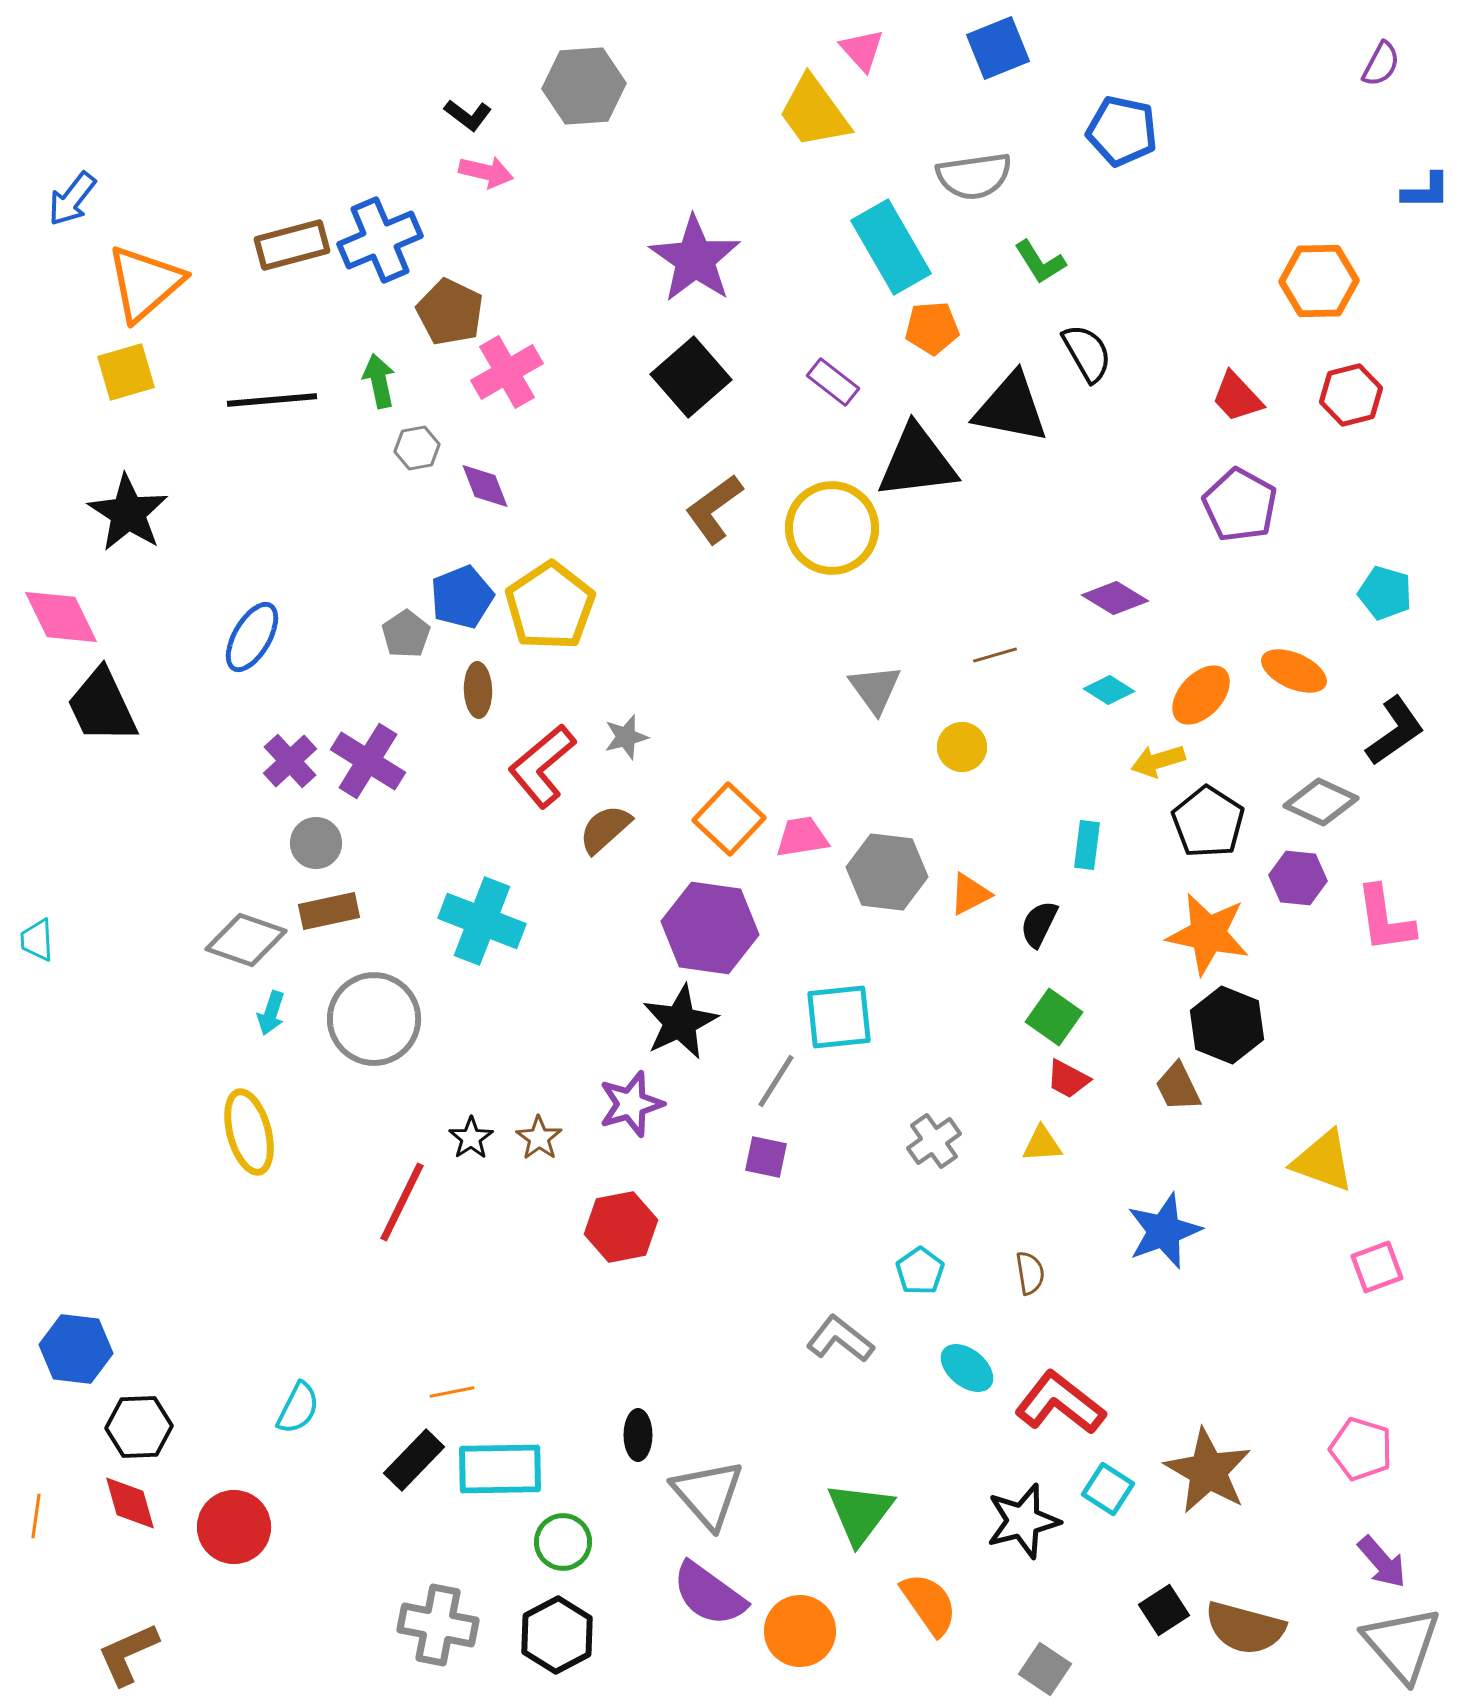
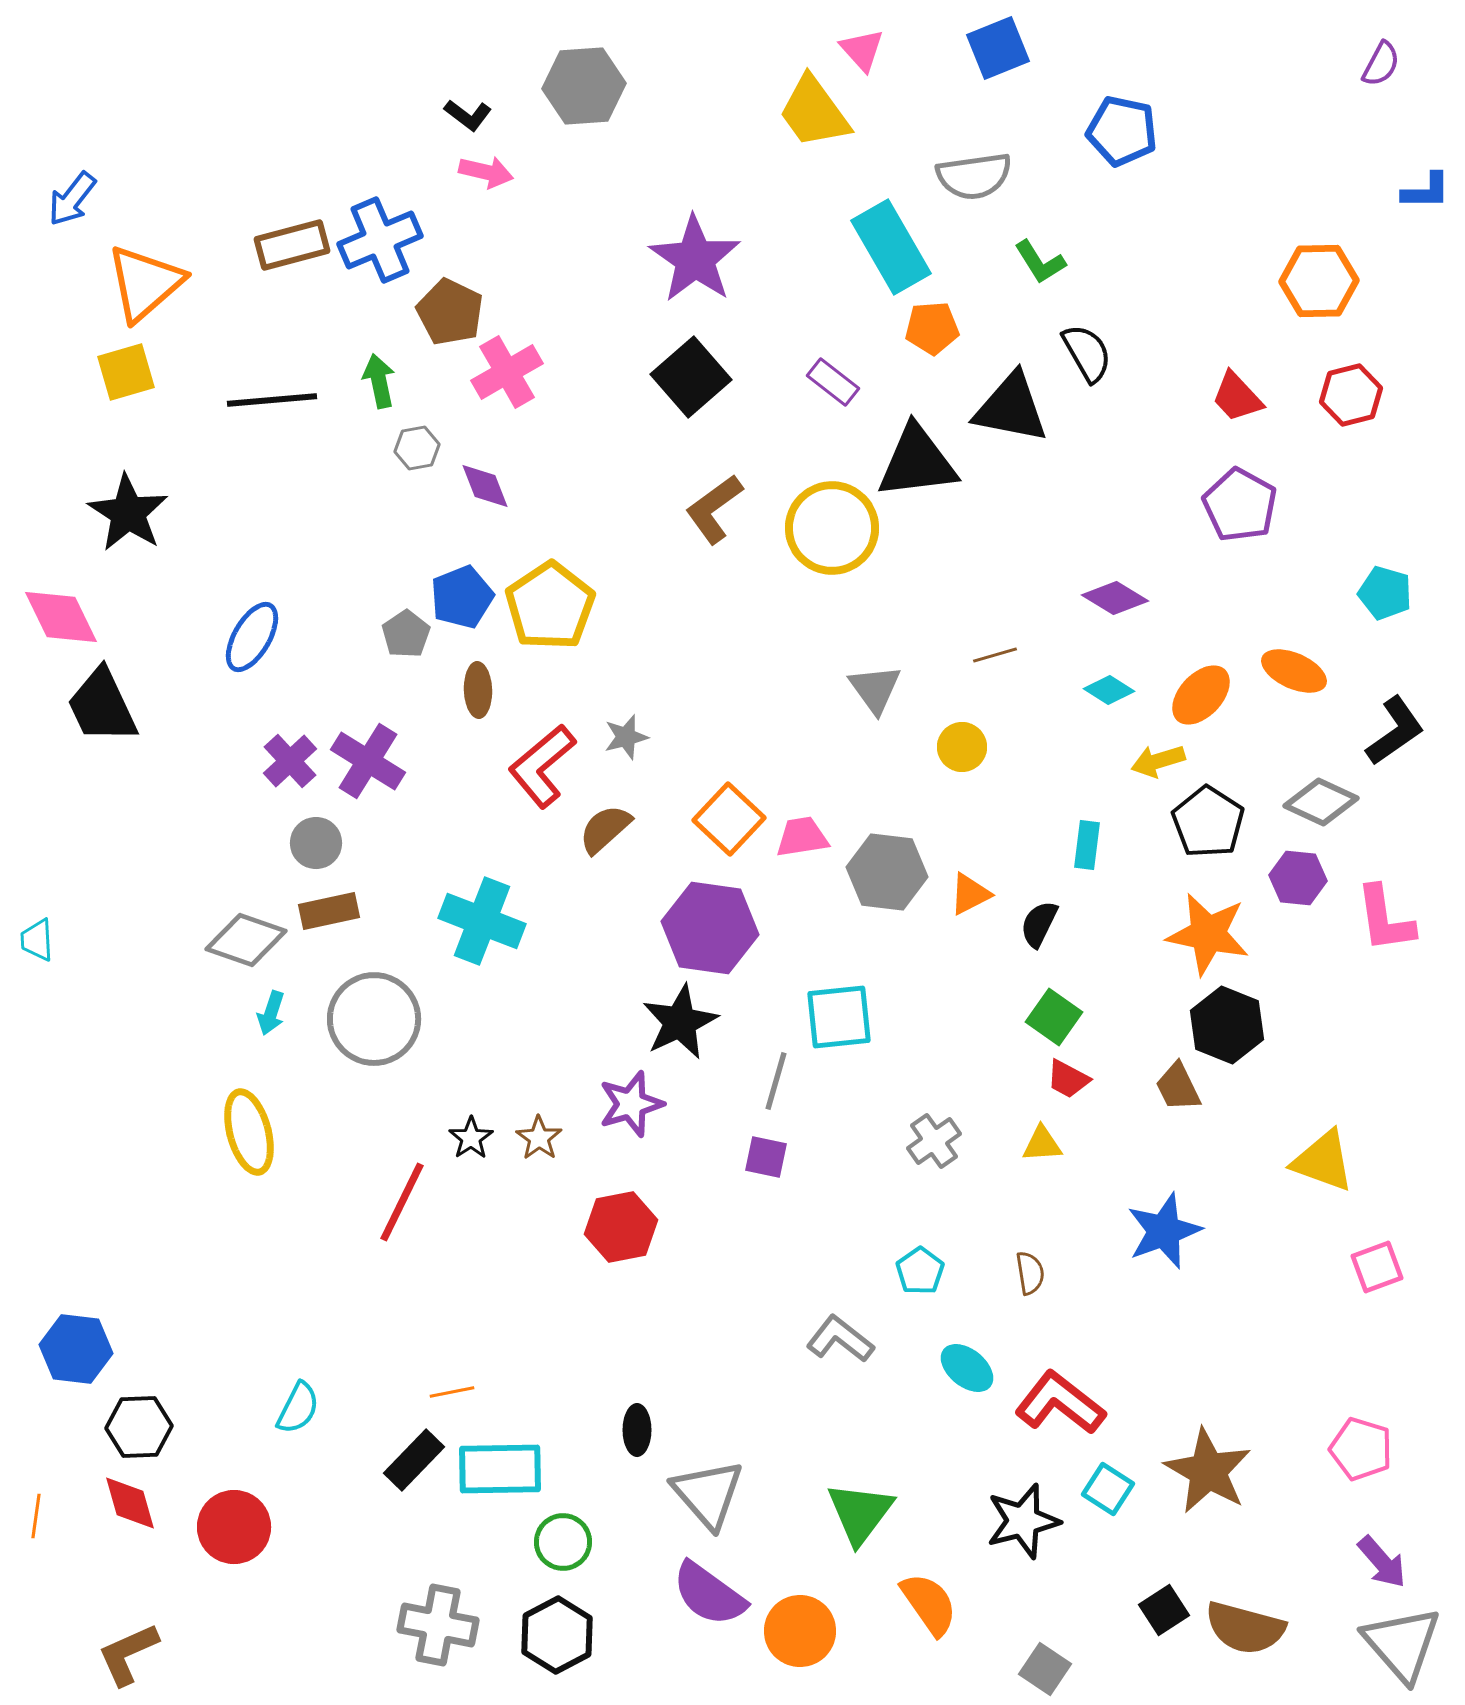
gray line at (776, 1081): rotated 16 degrees counterclockwise
black ellipse at (638, 1435): moved 1 px left, 5 px up
